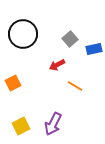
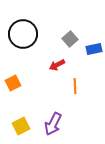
orange line: rotated 56 degrees clockwise
